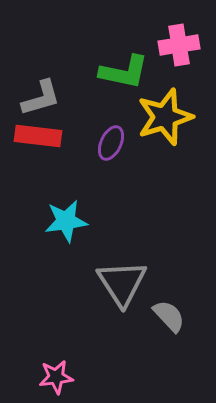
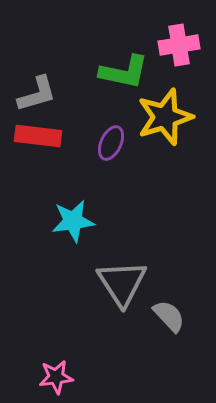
gray L-shape: moved 4 px left, 4 px up
cyan star: moved 7 px right
